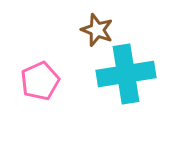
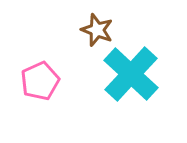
cyan cross: moved 5 px right; rotated 38 degrees counterclockwise
